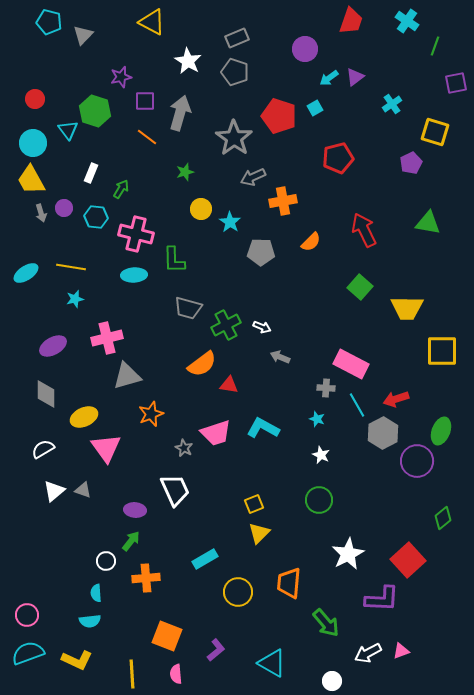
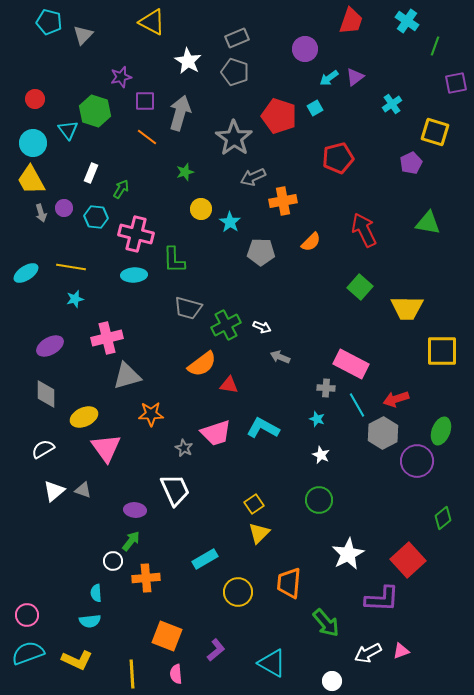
purple ellipse at (53, 346): moved 3 px left
orange star at (151, 414): rotated 20 degrees clockwise
yellow square at (254, 504): rotated 12 degrees counterclockwise
white circle at (106, 561): moved 7 px right
